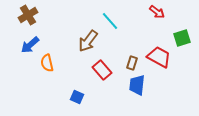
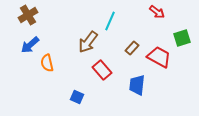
cyan line: rotated 66 degrees clockwise
brown arrow: moved 1 px down
brown rectangle: moved 15 px up; rotated 24 degrees clockwise
